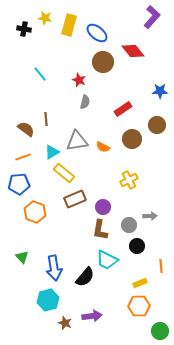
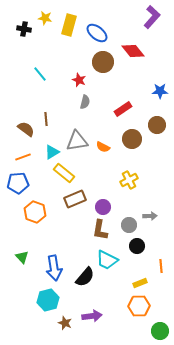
blue pentagon at (19, 184): moved 1 px left, 1 px up
